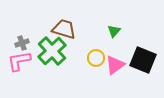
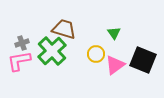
green triangle: moved 2 px down; rotated 16 degrees counterclockwise
yellow circle: moved 4 px up
